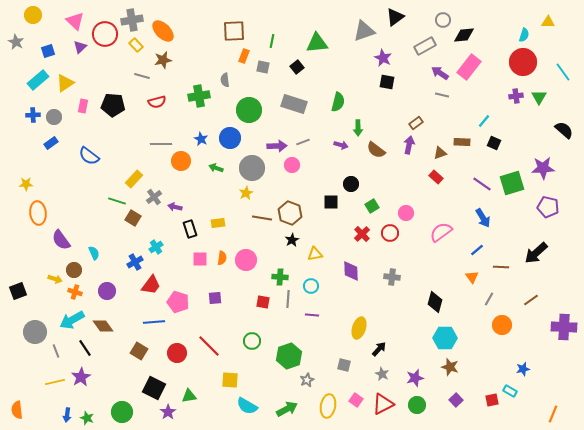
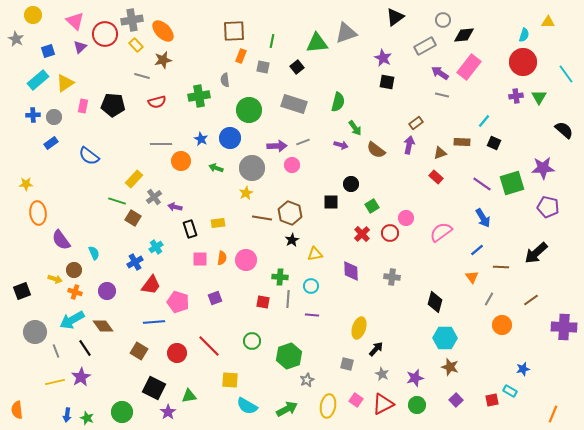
gray triangle at (364, 31): moved 18 px left, 2 px down
gray star at (16, 42): moved 3 px up
orange rectangle at (244, 56): moved 3 px left
cyan line at (563, 72): moved 3 px right, 2 px down
green arrow at (358, 128): moved 3 px left; rotated 35 degrees counterclockwise
pink circle at (406, 213): moved 5 px down
black square at (18, 291): moved 4 px right
purple square at (215, 298): rotated 16 degrees counterclockwise
black arrow at (379, 349): moved 3 px left
gray square at (344, 365): moved 3 px right, 1 px up
